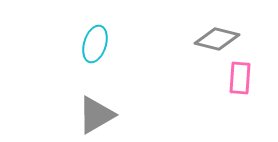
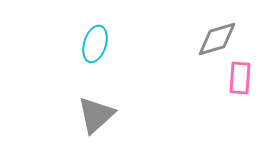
gray diamond: rotated 30 degrees counterclockwise
gray triangle: rotated 12 degrees counterclockwise
